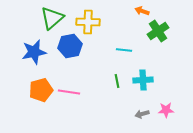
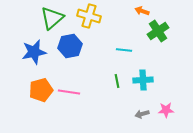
yellow cross: moved 1 px right, 6 px up; rotated 15 degrees clockwise
